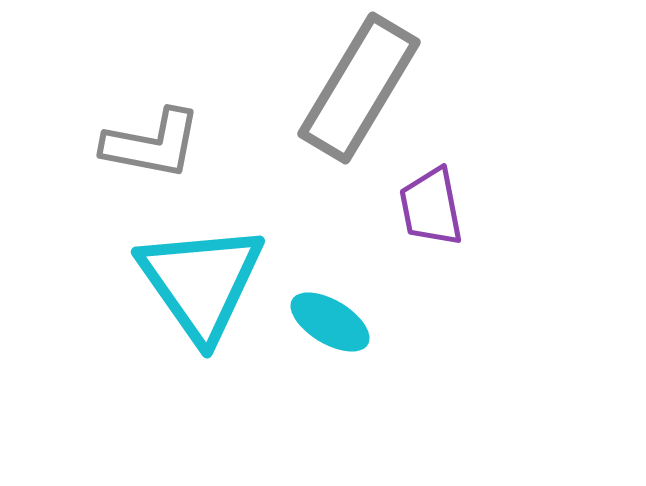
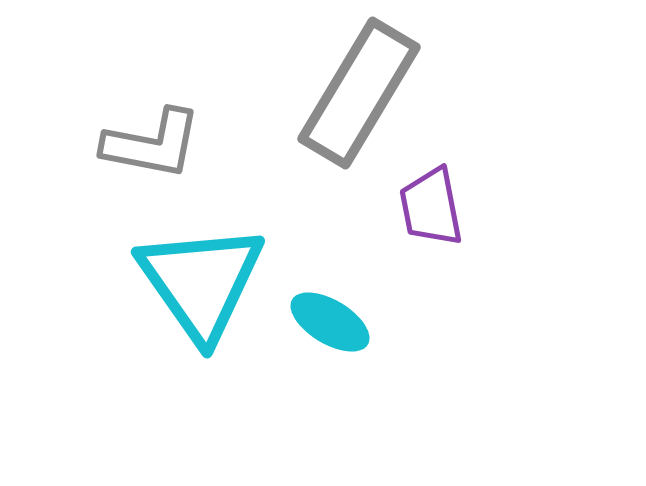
gray rectangle: moved 5 px down
